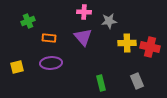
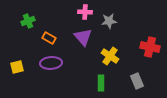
pink cross: moved 1 px right
orange rectangle: rotated 24 degrees clockwise
yellow cross: moved 17 px left, 13 px down; rotated 36 degrees clockwise
green rectangle: rotated 14 degrees clockwise
